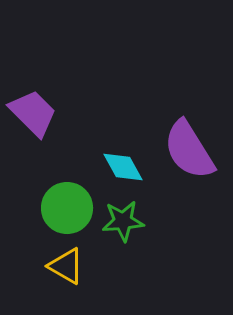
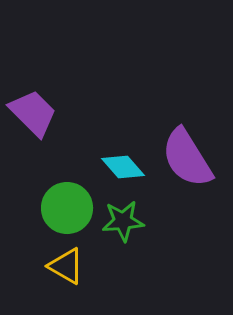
purple semicircle: moved 2 px left, 8 px down
cyan diamond: rotated 12 degrees counterclockwise
